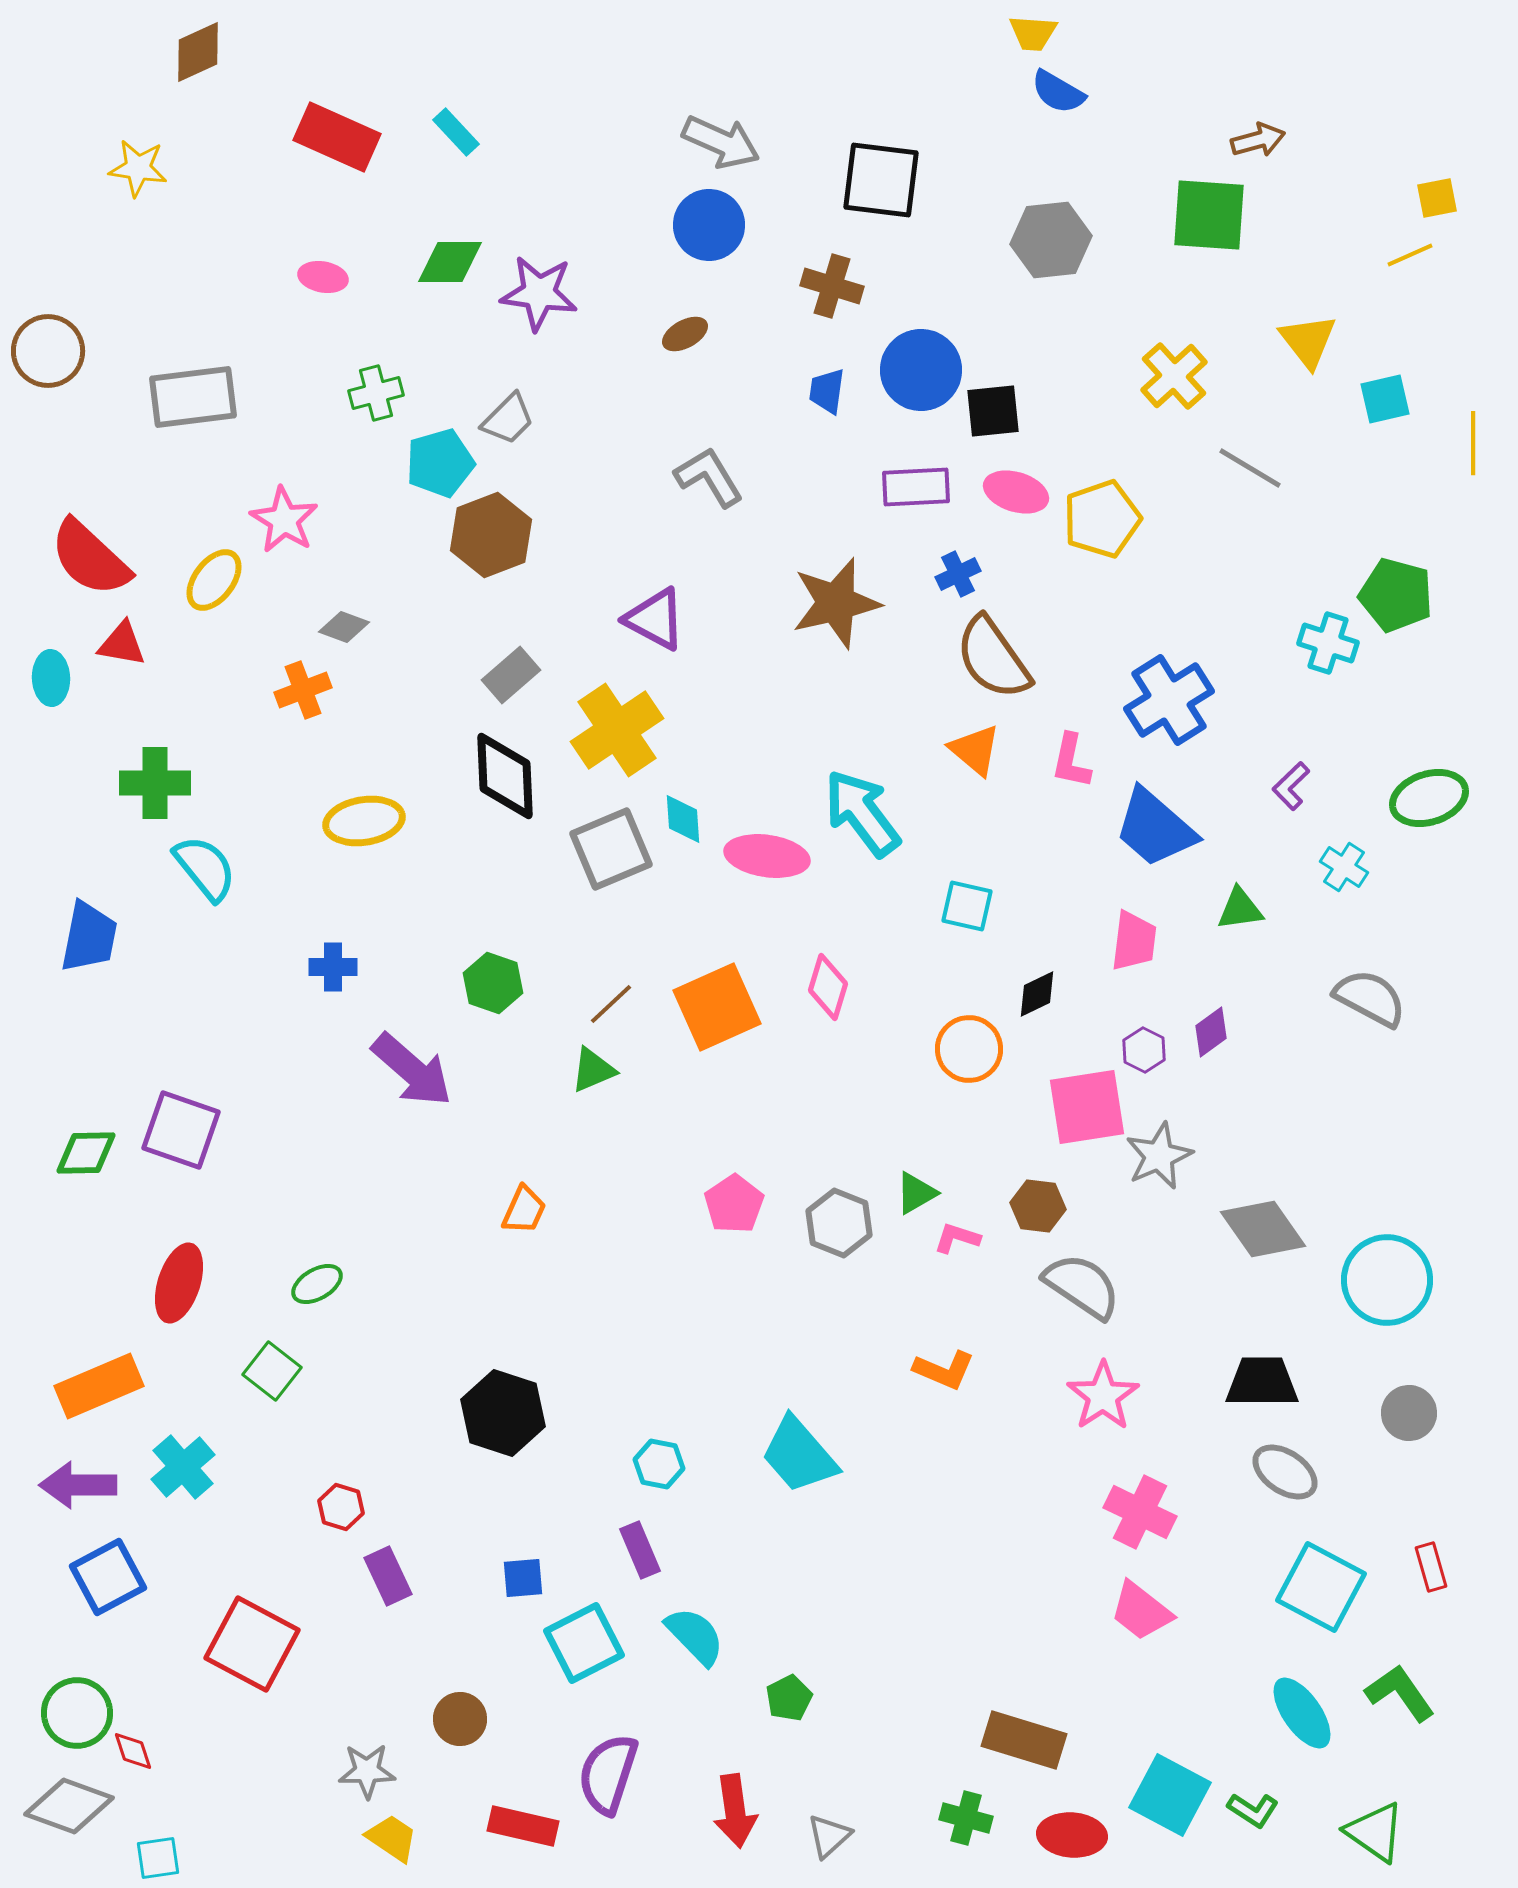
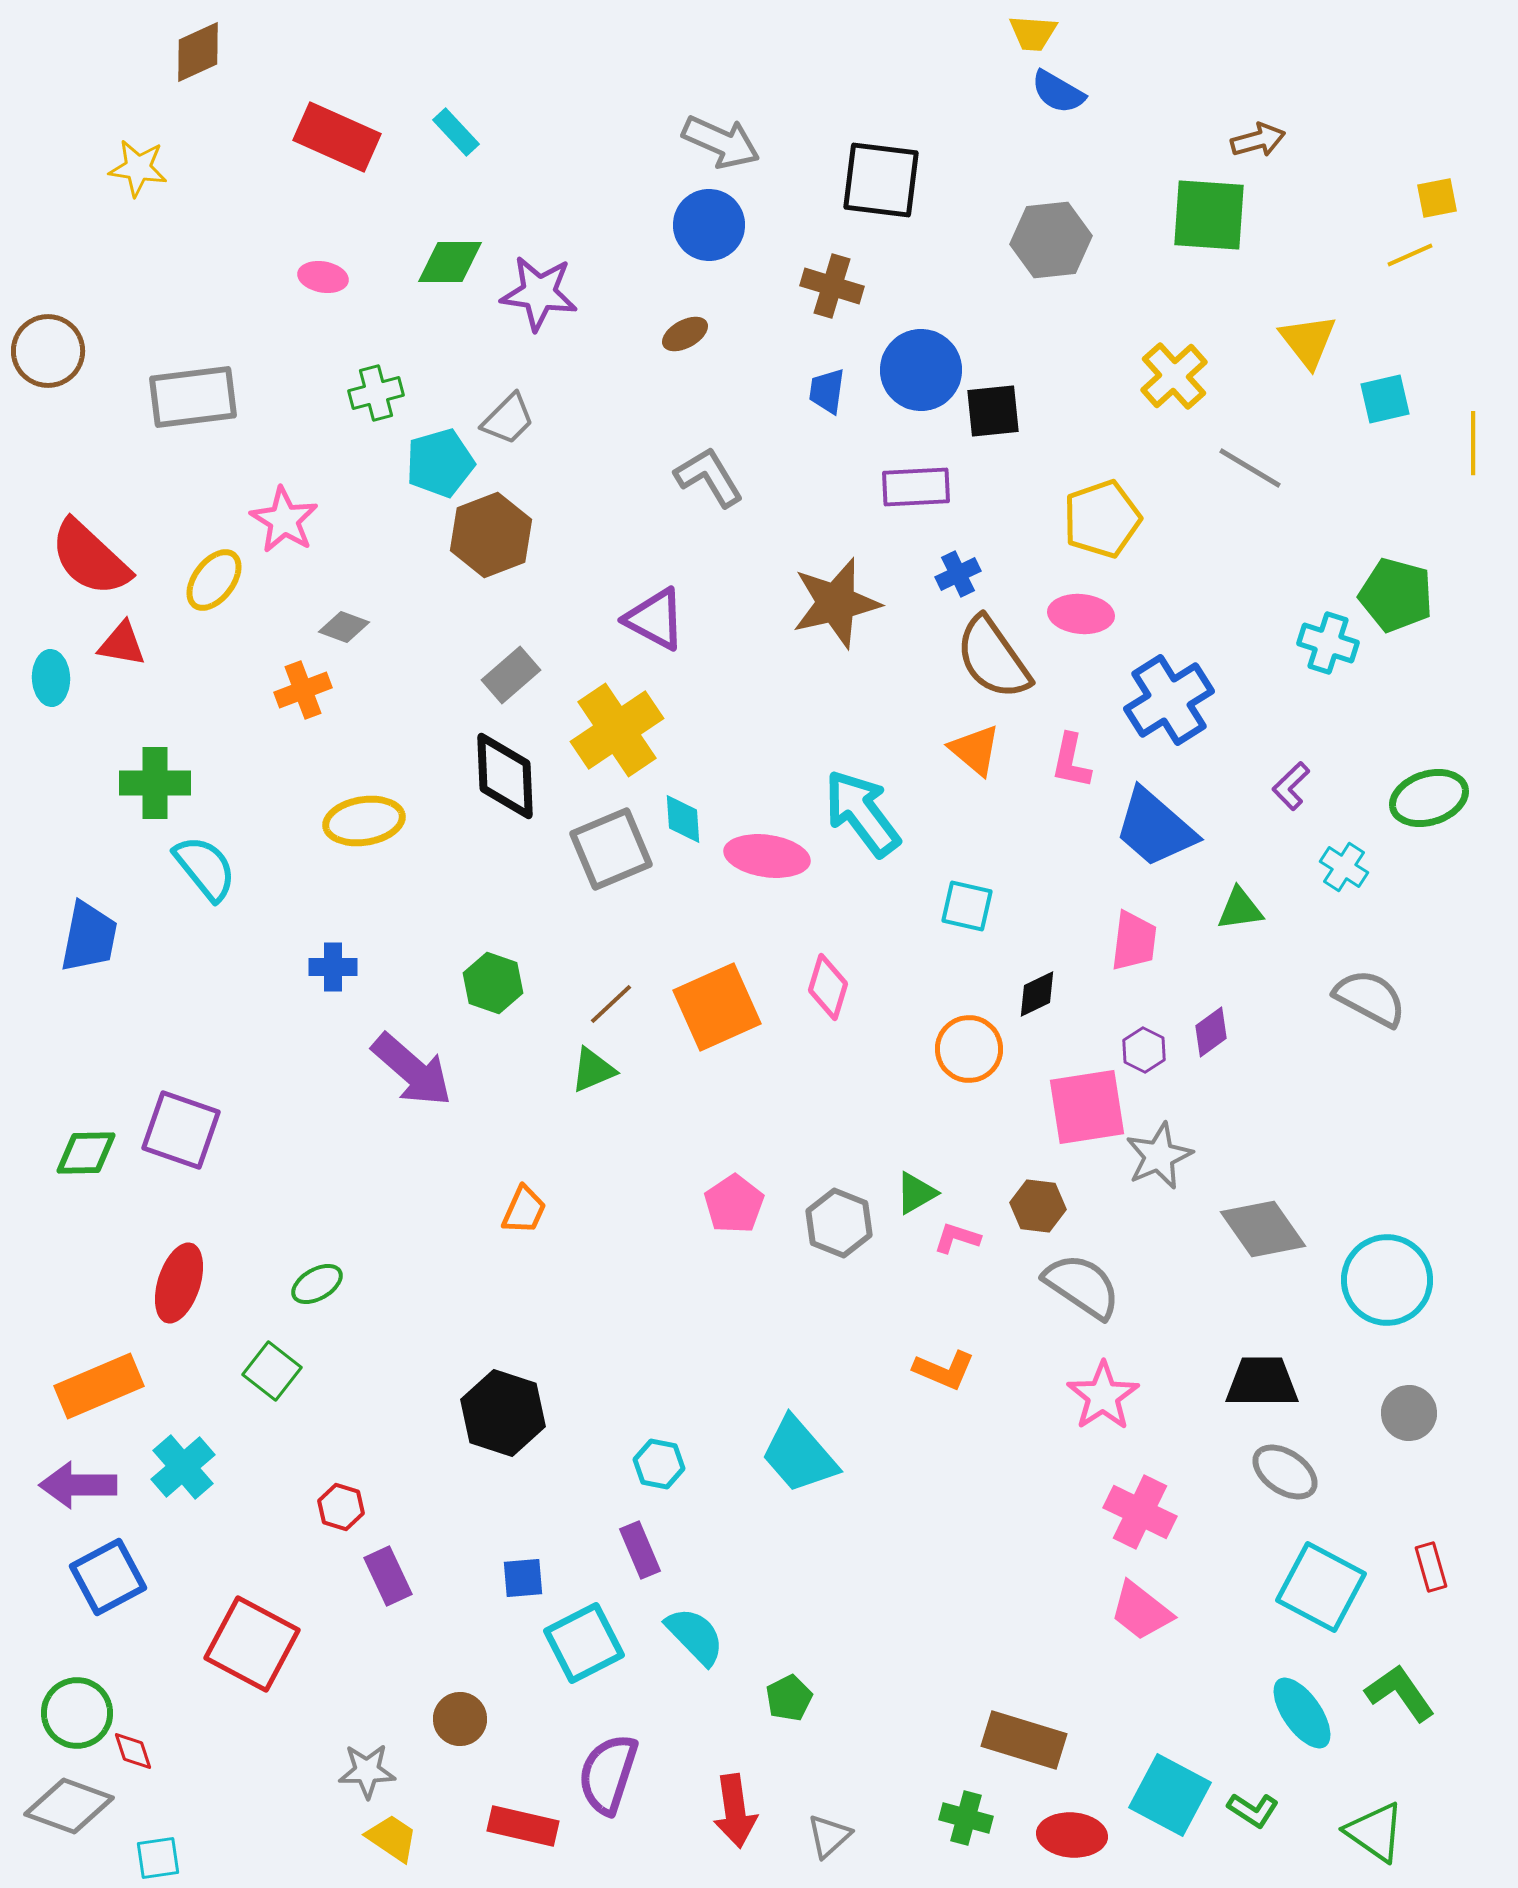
pink ellipse at (1016, 492): moved 65 px right, 122 px down; rotated 12 degrees counterclockwise
